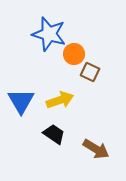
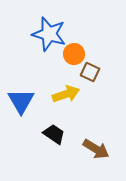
yellow arrow: moved 6 px right, 6 px up
